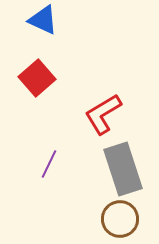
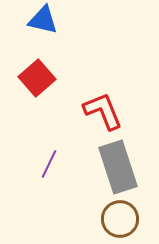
blue triangle: rotated 12 degrees counterclockwise
red L-shape: moved 3 px up; rotated 99 degrees clockwise
gray rectangle: moved 5 px left, 2 px up
